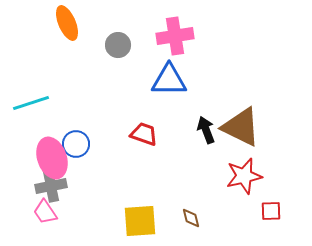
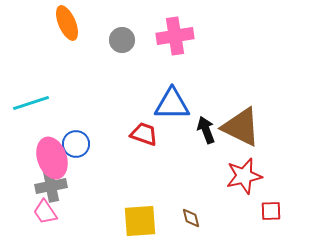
gray circle: moved 4 px right, 5 px up
blue triangle: moved 3 px right, 24 px down
